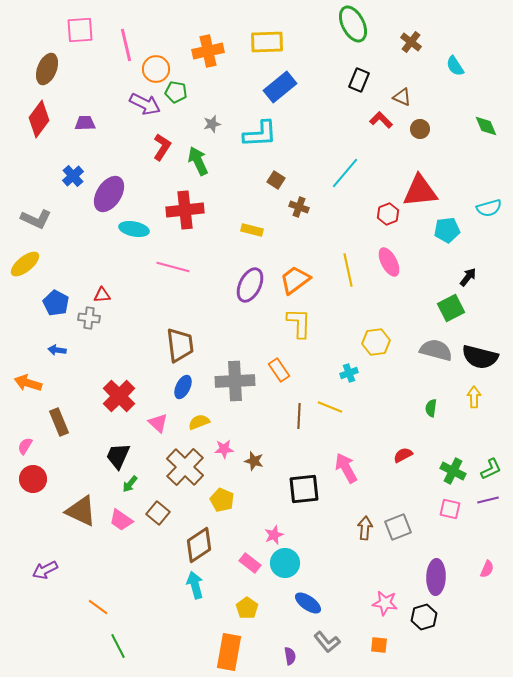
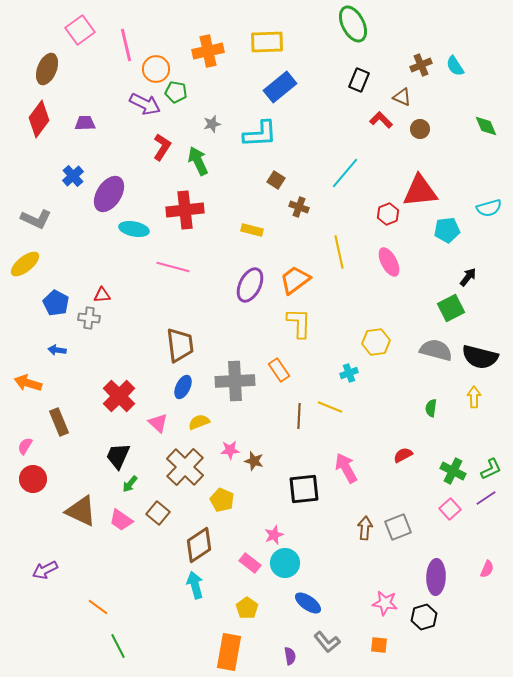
pink square at (80, 30): rotated 32 degrees counterclockwise
brown cross at (411, 42): moved 10 px right, 23 px down; rotated 30 degrees clockwise
yellow line at (348, 270): moved 9 px left, 18 px up
pink star at (224, 449): moved 6 px right, 1 px down
purple line at (488, 500): moved 2 px left, 2 px up; rotated 20 degrees counterclockwise
pink square at (450, 509): rotated 35 degrees clockwise
